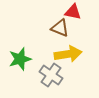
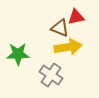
red triangle: moved 3 px right, 5 px down; rotated 24 degrees counterclockwise
yellow arrow: moved 7 px up
green star: moved 2 px left, 5 px up; rotated 15 degrees clockwise
